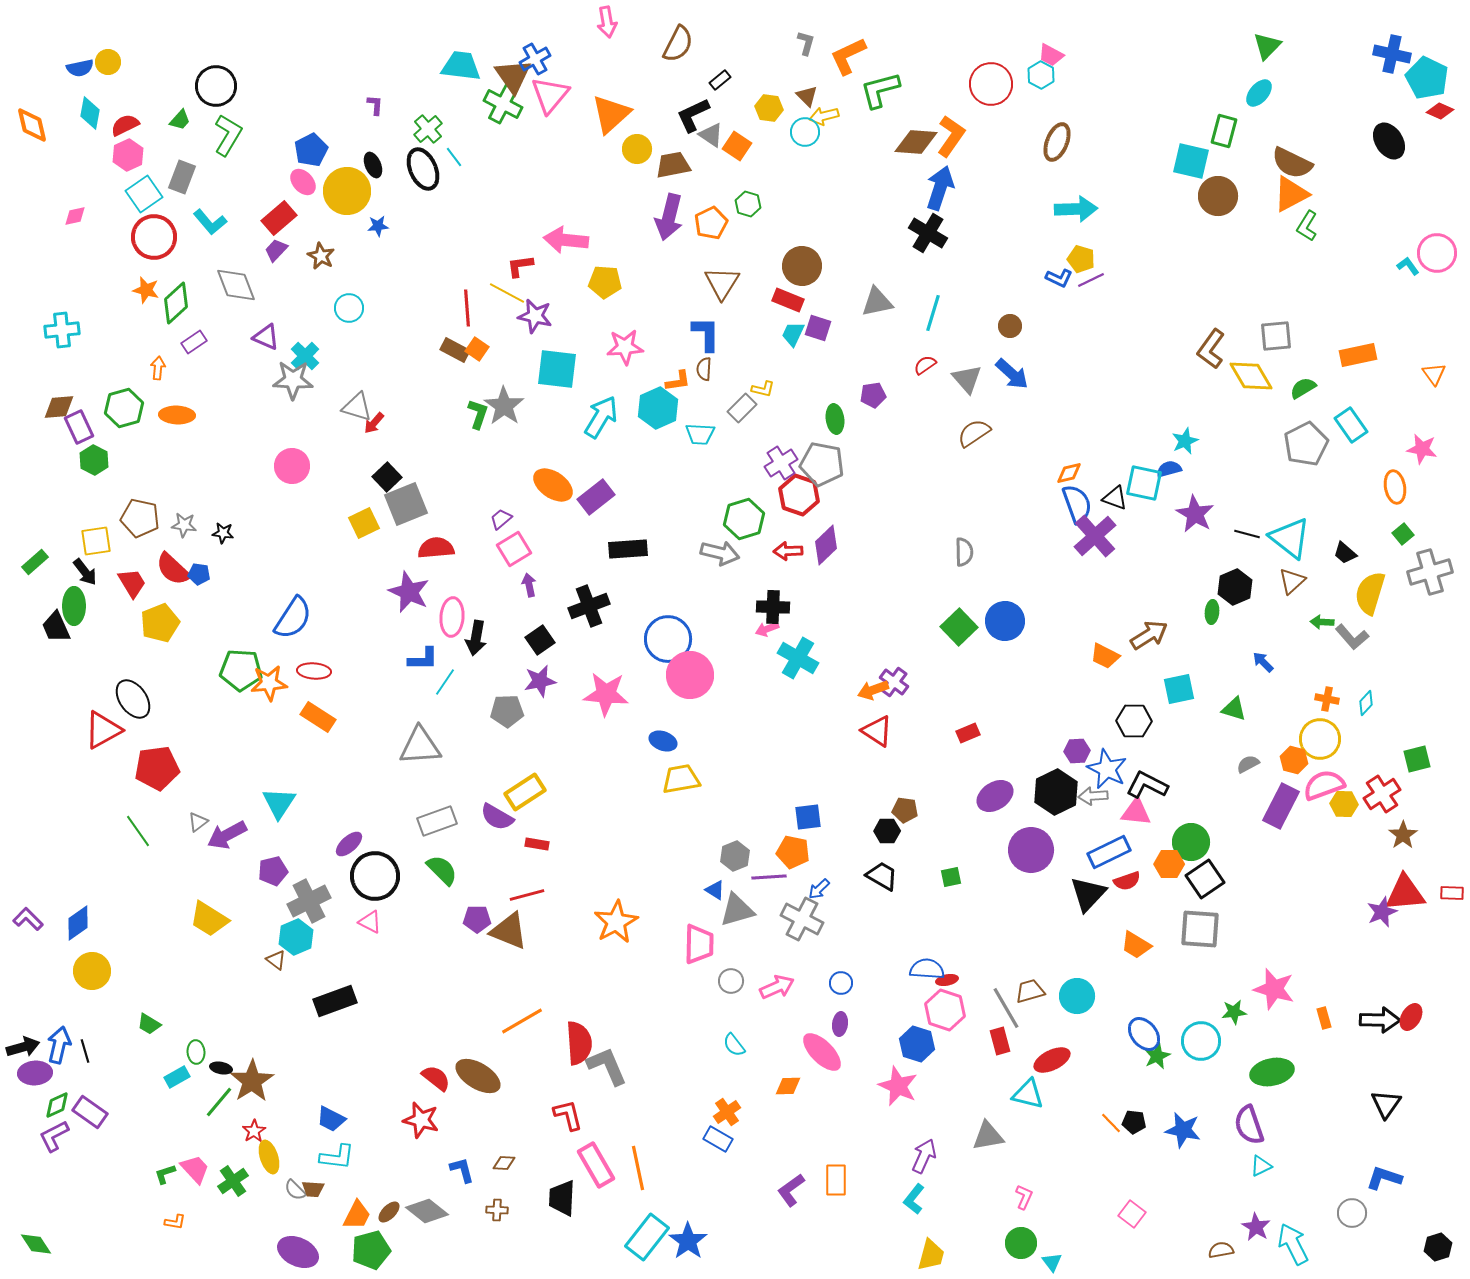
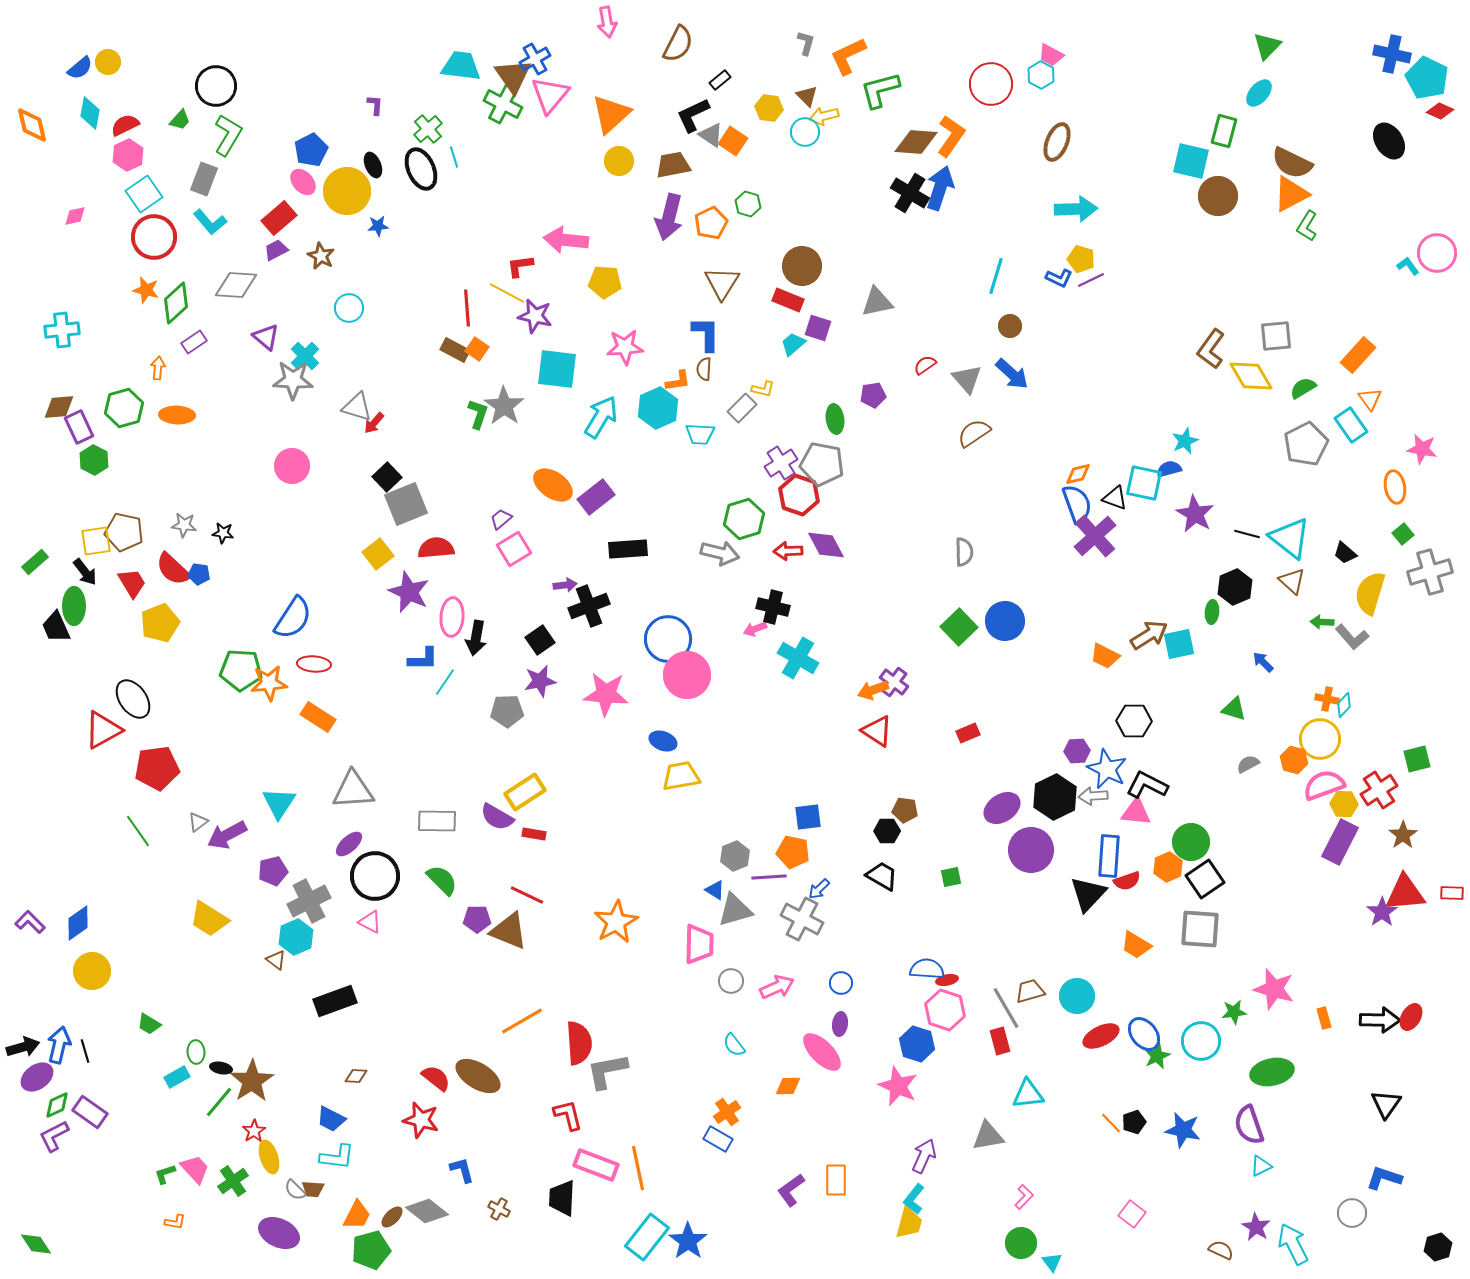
blue semicircle at (80, 68): rotated 28 degrees counterclockwise
orange square at (737, 146): moved 4 px left, 5 px up
yellow circle at (637, 149): moved 18 px left, 12 px down
cyan line at (454, 157): rotated 20 degrees clockwise
black ellipse at (423, 169): moved 2 px left
gray rectangle at (182, 177): moved 22 px right, 2 px down
black cross at (928, 233): moved 18 px left, 40 px up
purple trapezoid at (276, 250): rotated 20 degrees clockwise
gray diamond at (236, 285): rotated 66 degrees counterclockwise
cyan line at (933, 313): moved 63 px right, 37 px up
cyan trapezoid at (793, 334): moved 10 px down; rotated 24 degrees clockwise
purple triangle at (266, 337): rotated 16 degrees clockwise
orange rectangle at (1358, 355): rotated 36 degrees counterclockwise
orange triangle at (1434, 374): moved 64 px left, 25 px down
orange diamond at (1069, 473): moved 9 px right, 1 px down
brown pentagon at (140, 518): moved 16 px left, 14 px down
yellow square at (364, 523): moved 14 px right, 31 px down; rotated 12 degrees counterclockwise
purple diamond at (826, 545): rotated 75 degrees counterclockwise
brown triangle at (1292, 581): rotated 36 degrees counterclockwise
purple arrow at (529, 585): moved 36 px right; rotated 95 degrees clockwise
black cross at (773, 607): rotated 12 degrees clockwise
pink arrow at (767, 629): moved 12 px left
red ellipse at (314, 671): moved 7 px up
pink circle at (690, 675): moved 3 px left
cyan square at (1179, 689): moved 45 px up
cyan diamond at (1366, 703): moved 22 px left, 2 px down
gray triangle at (420, 746): moved 67 px left, 44 px down
yellow trapezoid at (681, 779): moved 3 px up
black hexagon at (1056, 792): moved 1 px left, 5 px down
red cross at (1382, 794): moved 3 px left, 4 px up
purple ellipse at (995, 796): moved 7 px right, 12 px down
purple rectangle at (1281, 806): moved 59 px right, 36 px down
gray rectangle at (437, 821): rotated 21 degrees clockwise
red rectangle at (537, 844): moved 3 px left, 10 px up
blue rectangle at (1109, 852): moved 4 px down; rotated 60 degrees counterclockwise
orange hexagon at (1169, 864): moved 1 px left, 3 px down; rotated 24 degrees counterclockwise
green semicircle at (442, 870): moved 10 px down
red line at (527, 895): rotated 40 degrees clockwise
gray triangle at (737, 910): moved 2 px left
purple star at (1382, 912): rotated 12 degrees counterclockwise
purple L-shape at (28, 919): moved 2 px right, 3 px down
red ellipse at (1052, 1060): moved 49 px right, 24 px up
gray L-shape at (607, 1066): moved 5 px down; rotated 78 degrees counterclockwise
purple ellipse at (35, 1073): moved 2 px right, 4 px down; rotated 32 degrees counterclockwise
cyan triangle at (1028, 1094): rotated 20 degrees counterclockwise
black pentagon at (1134, 1122): rotated 25 degrees counterclockwise
brown diamond at (504, 1163): moved 148 px left, 87 px up
pink rectangle at (596, 1165): rotated 39 degrees counterclockwise
pink L-shape at (1024, 1197): rotated 20 degrees clockwise
brown cross at (497, 1210): moved 2 px right, 1 px up; rotated 25 degrees clockwise
brown ellipse at (389, 1212): moved 3 px right, 5 px down
brown semicircle at (1221, 1250): rotated 35 degrees clockwise
purple ellipse at (298, 1252): moved 19 px left, 19 px up
yellow trapezoid at (931, 1255): moved 22 px left, 32 px up
